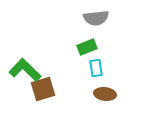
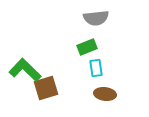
brown square: moved 3 px right, 1 px up
